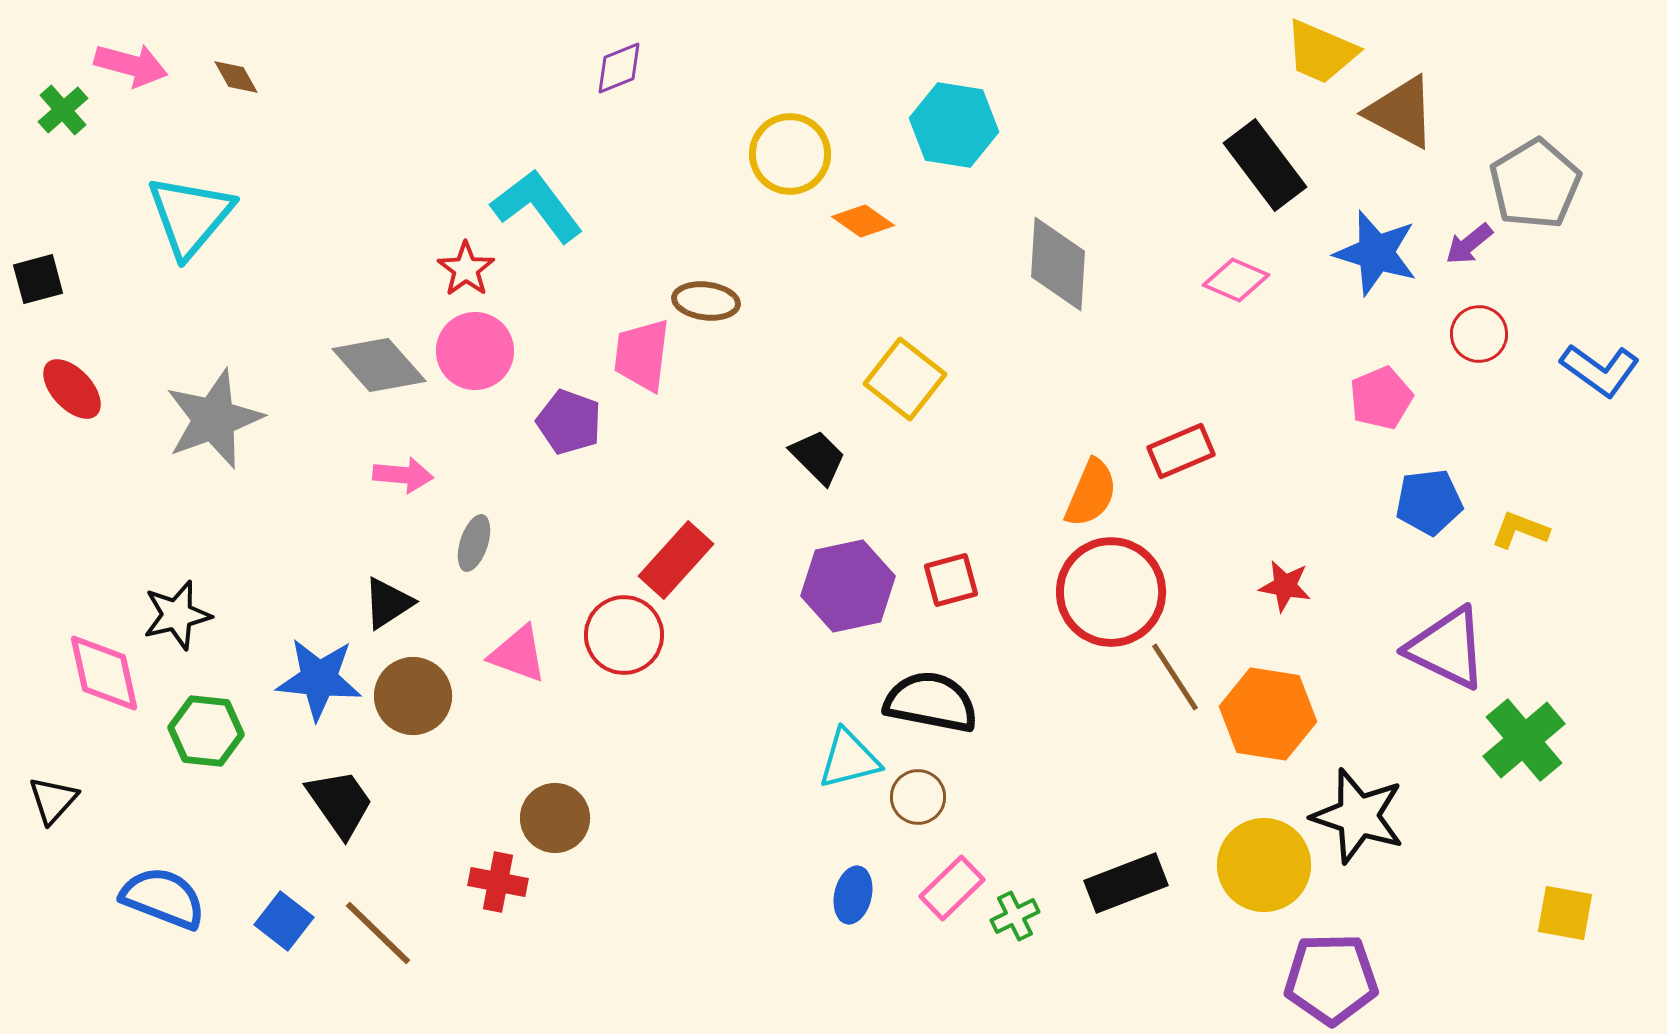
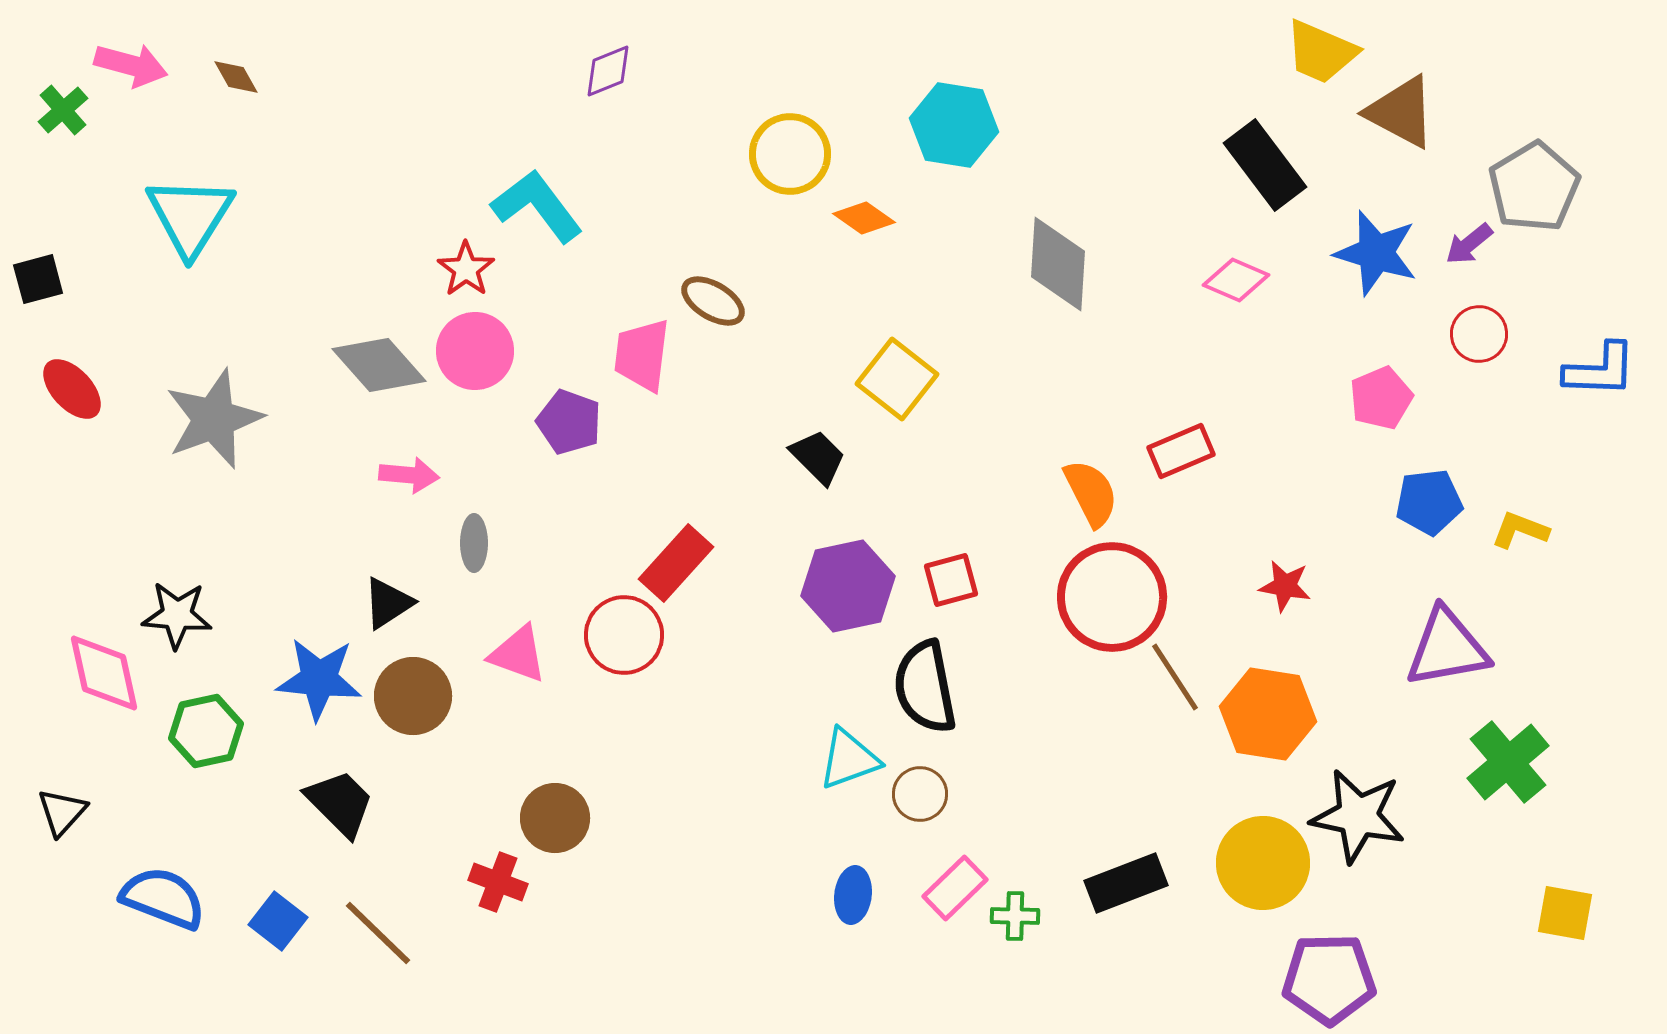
purple diamond at (619, 68): moved 11 px left, 3 px down
gray pentagon at (1535, 184): moved 1 px left, 3 px down
cyan triangle at (190, 216): rotated 8 degrees counterclockwise
orange diamond at (863, 221): moved 1 px right, 3 px up
brown ellipse at (706, 301): moved 7 px right; rotated 24 degrees clockwise
blue L-shape at (1600, 370): rotated 34 degrees counterclockwise
yellow square at (905, 379): moved 8 px left
pink arrow at (403, 475): moved 6 px right
orange semicircle at (1091, 493): rotated 50 degrees counterclockwise
gray ellipse at (474, 543): rotated 18 degrees counterclockwise
red rectangle at (676, 560): moved 3 px down
red circle at (1111, 592): moved 1 px right, 5 px down
black star at (177, 615): rotated 18 degrees clockwise
purple triangle at (1447, 648): rotated 36 degrees counterclockwise
black semicircle at (931, 702): moved 6 px left, 15 px up; rotated 112 degrees counterclockwise
green hexagon at (206, 731): rotated 18 degrees counterclockwise
green cross at (1524, 740): moved 16 px left, 22 px down
cyan triangle at (849, 759): rotated 6 degrees counterclockwise
brown circle at (918, 797): moved 2 px right, 3 px up
black triangle at (53, 800): moved 9 px right, 12 px down
black trapezoid at (340, 803): rotated 10 degrees counterclockwise
black star at (1358, 816): rotated 6 degrees counterclockwise
yellow circle at (1264, 865): moved 1 px left, 2 px up
red cross at (498, 882): rotated 10 degrees clockwise
pink rectangle at (952, 888): moved 3 px right
blue ellipse at (853, 895): rotated 6 degrees counterclockwise
green cross at (1015, 916): rotated 27 degrees clockwise
blue square at (284, 921): moved 6 px left
purple pentagon at (1331, 979): moved 2 px left
